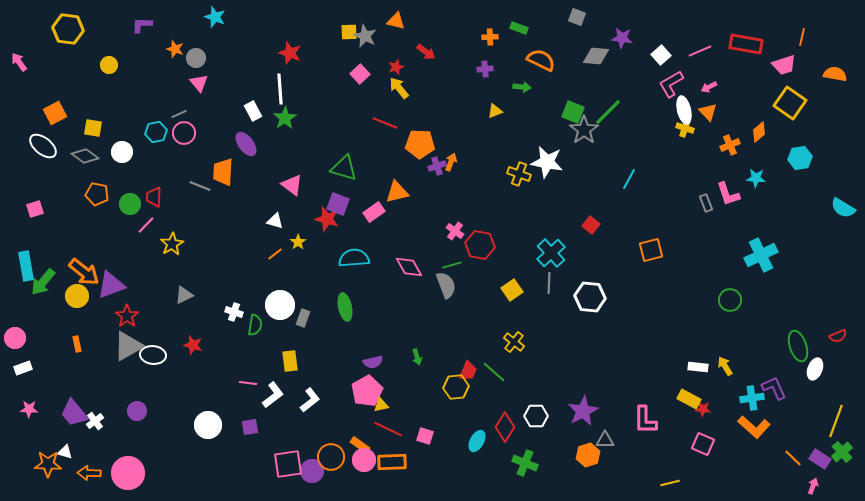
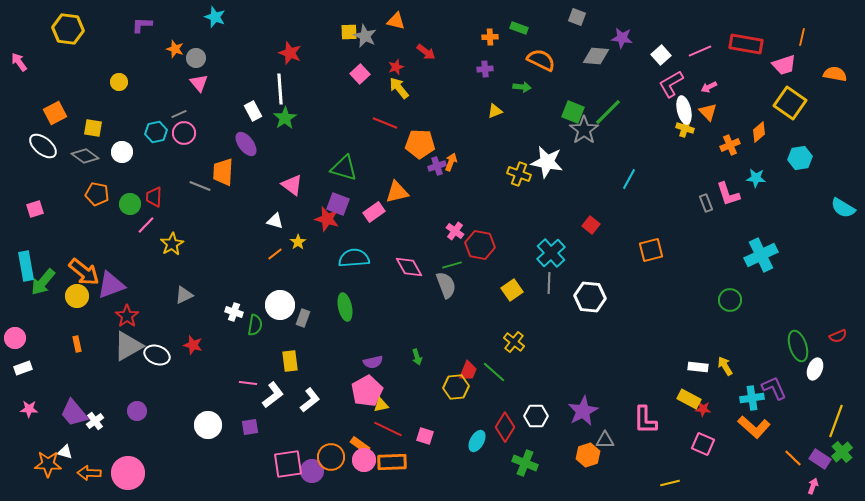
yellow circle at (109, 65): moved 10 px right, 17 px down
white ellipse at (153, 355): moved 4 px right; rotated 15 degrees clockwise
